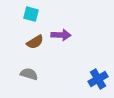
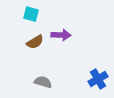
gray semicircle: moved 14 px right, 8 px down
